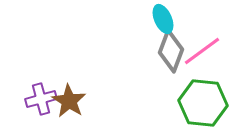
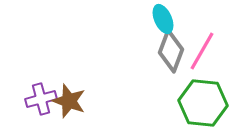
pink line: rotated 24 degrees counterclockwise
brown star: rotated 12 degrees counterclockwise
